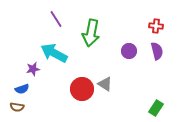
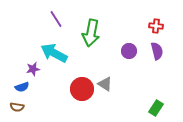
blue semicircle: moved 2 px up
